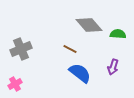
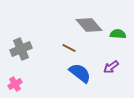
brown line: moved 1 px left, 1 px up
purple arrow: moved 2 px left; rotated 35 degrees clockwise
